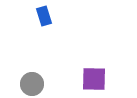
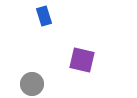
purple square: moved 12 px left, 19 px up; rotated 12 degrees clockwise
